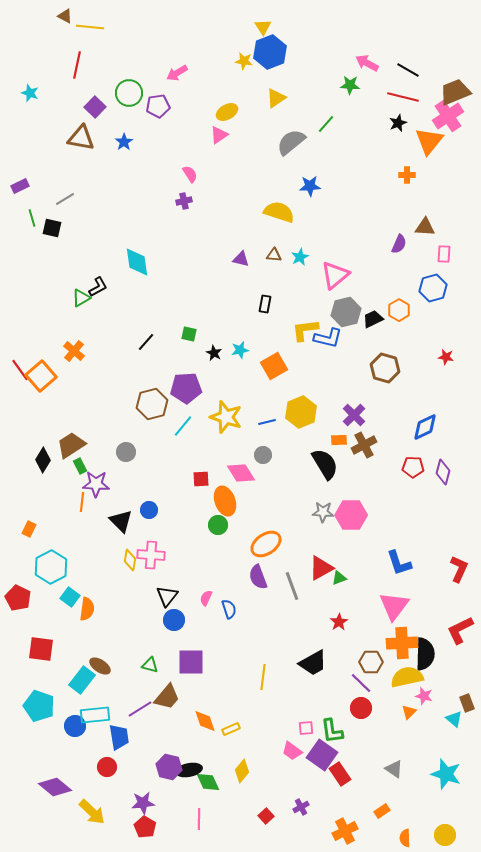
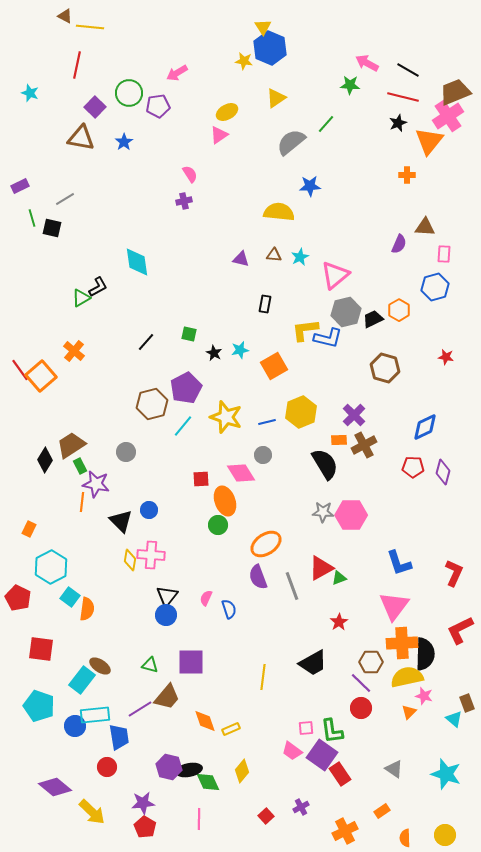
blue hexagon at (270, 52): moved 4 px up; rotated 16 degrees counterclockwise
yellow semicircle at (279, 212): rotated 12 degrees counterclockwise
blue hexagon at (433, 288): moved 2 px right, 1 px up
purple pentagon at (186, 388): rotated 24 degrees counterclockwise
black diamond at (43, 460): moved 2 px right
purple star at (96, 484): rotated 8 degrees clockwise
red L-shape at (459, 569): moved 5 px left, 4 px down
blue circle at (174, 620): moved 8 px left, 5 px up
